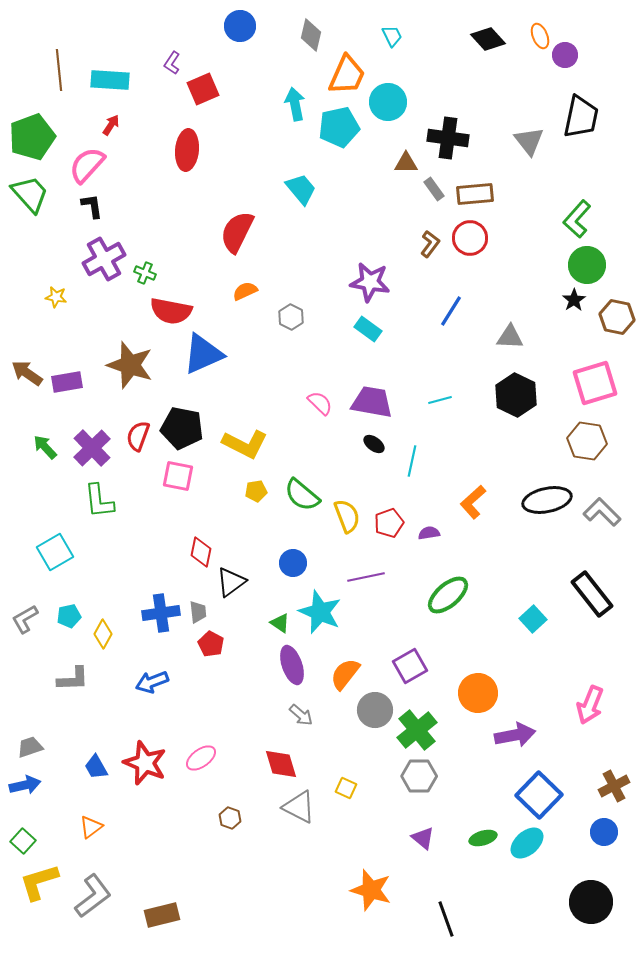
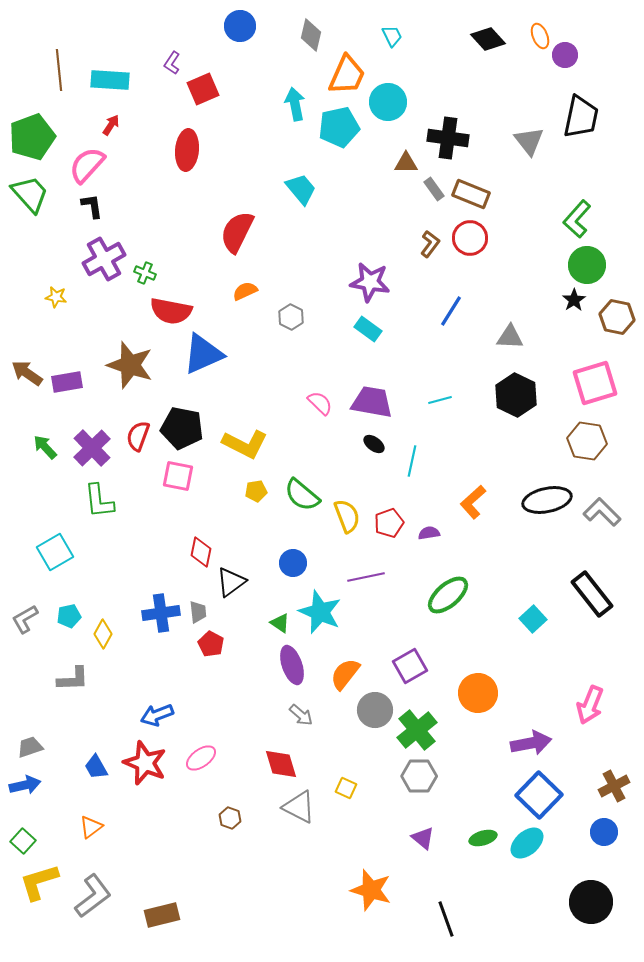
brown rectangle at (475, 194): moved 4 px left; rotated 27 degrees clockwise
blue arrow at (152, 682): moved 5 px right, 33 px down
purple arrow at (515, 735): moved 16 px right, 8 px down
